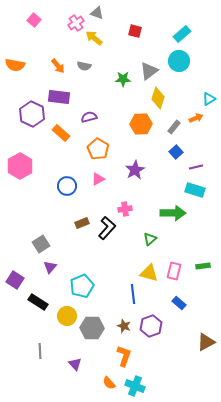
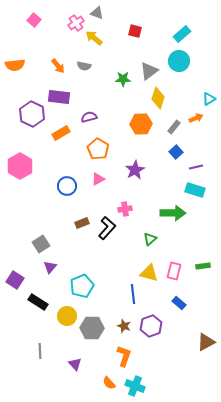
orange semicircle at (15, 65): rotated 18 degrees counterclockwise
orange rectangle at (61, 133): rotated 72 degrees counterclockwise
